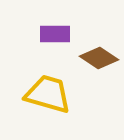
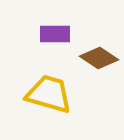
yellow trapezoid: moved 1 px right
